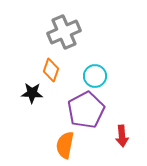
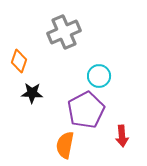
orange diamond: moved 32 px left, 9 px up
cyan circle: moved 4 px right
